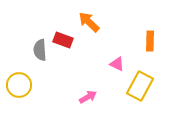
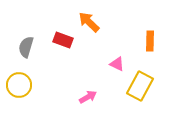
gray semicircle: moved 14 px left, 3 px up; rotated 20 degrees clockwise
